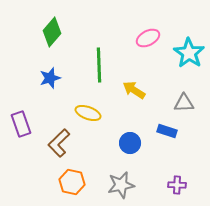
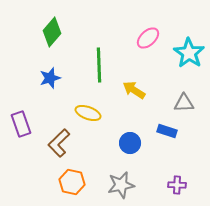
pink ellipse: rotated 15 degrees counterclockwise
